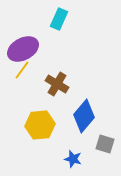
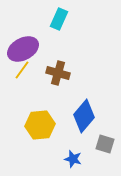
brown cross: moved 1 px right, 11 px up; rotated 15 degrees counterclockwise
